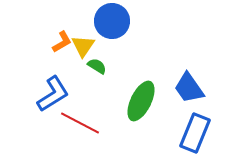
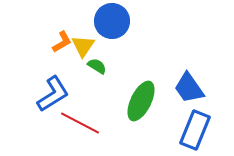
blue rectangle: moved 3 px up
